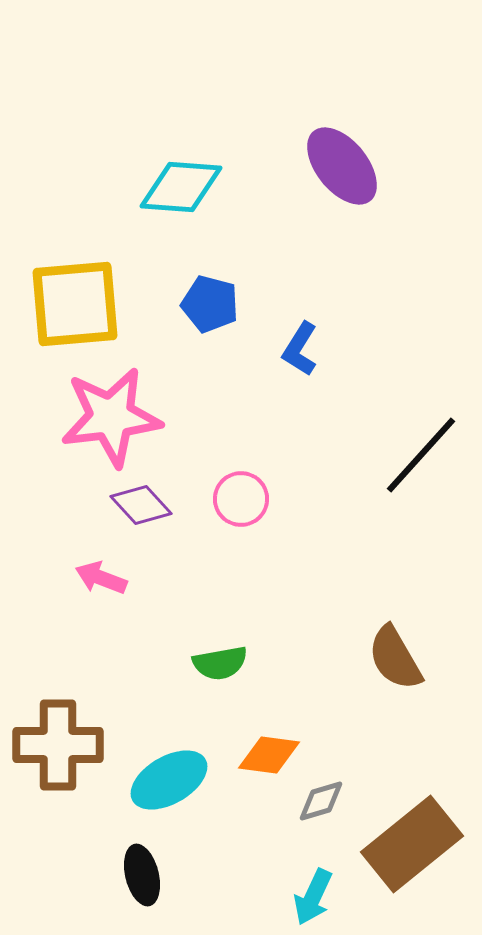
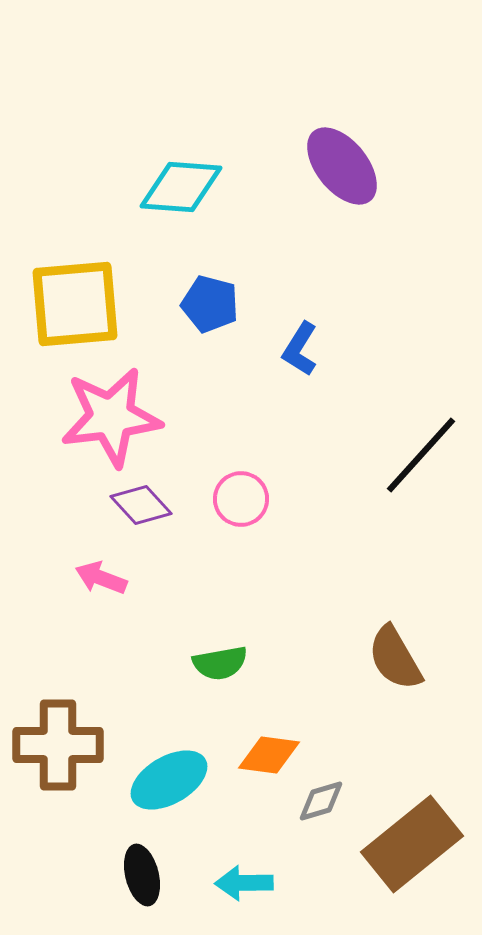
cyan arrow: moved 69 px left, 14 px up; rotated 64 degrees clockwise
